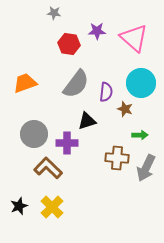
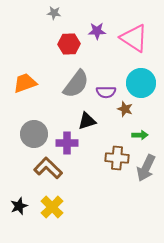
pink triangle: rotated 8 degrees counterclockwise
red hexagon: rotated 10 degrees counterclockwise
purple semicircle: rotated 84 degrees clockwise
